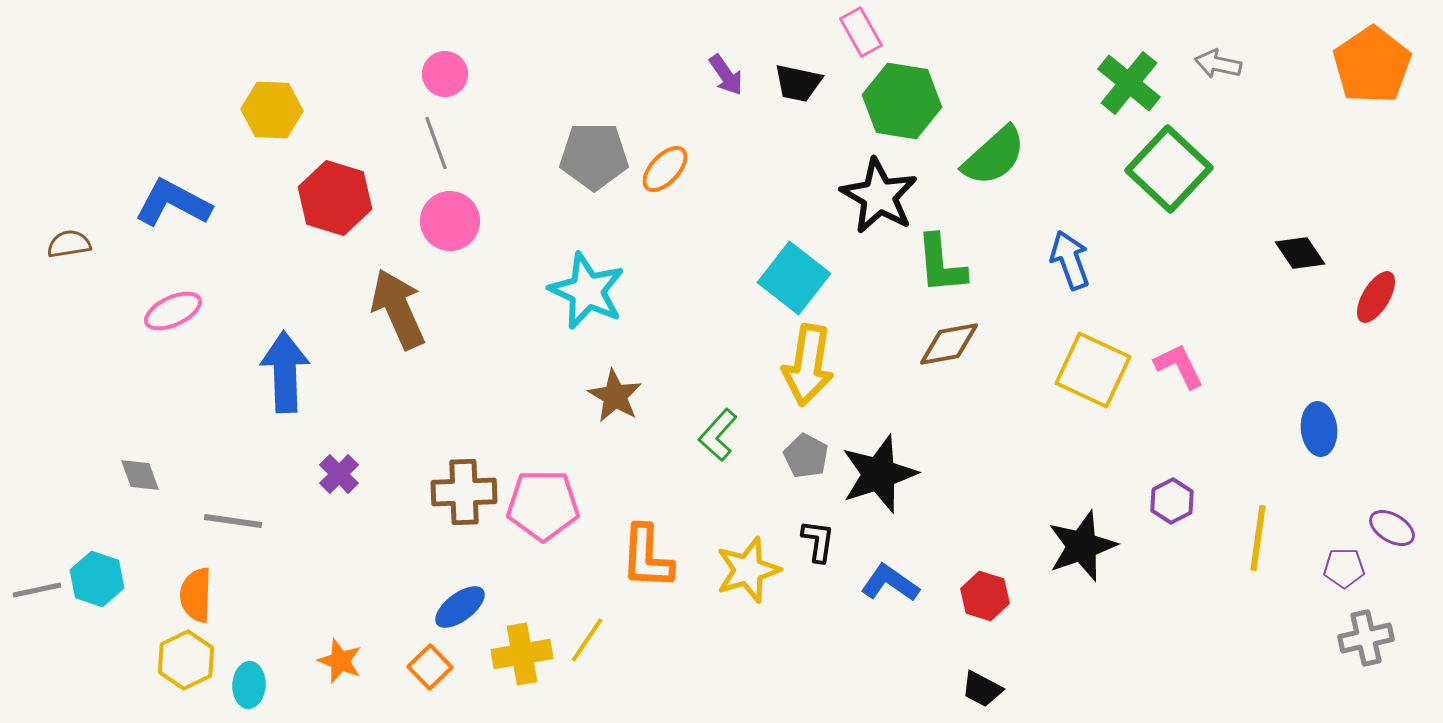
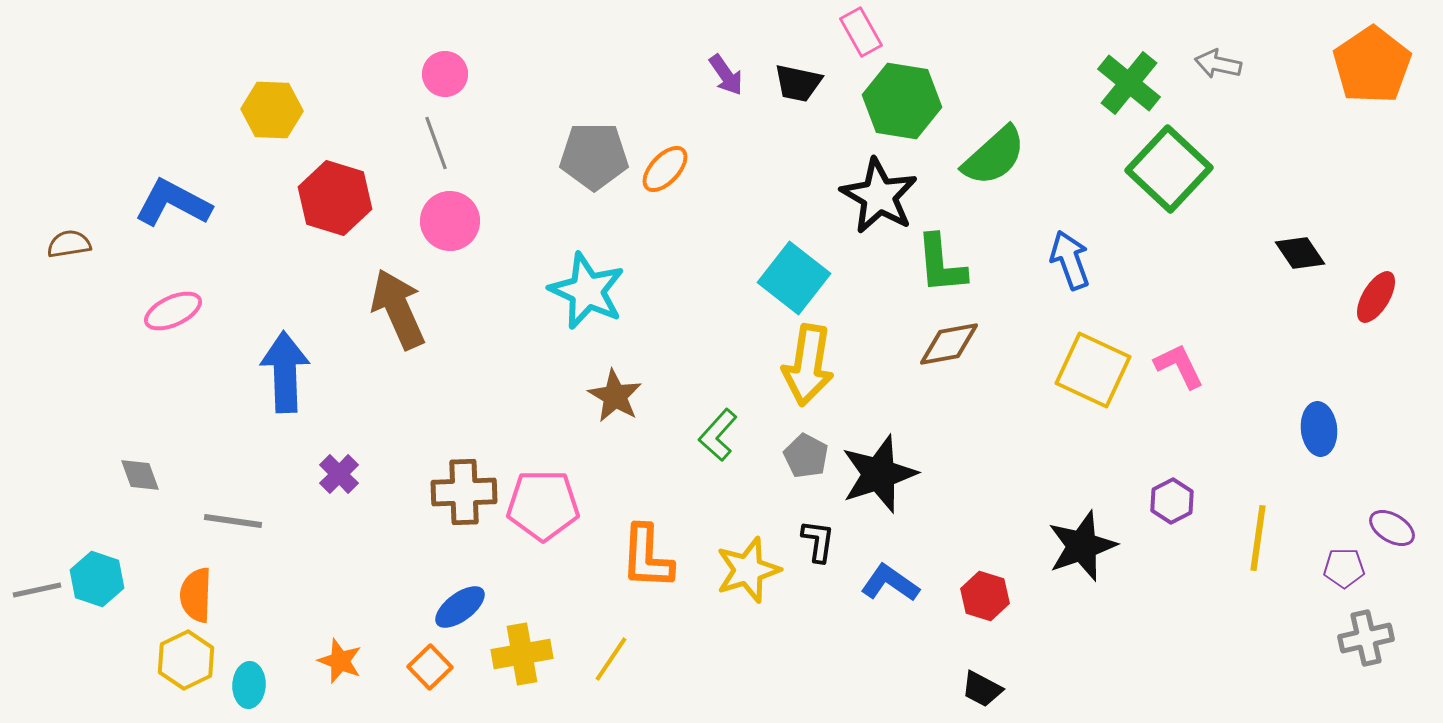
yellow line at (587, 640): moved 24 px right, 19 px down
